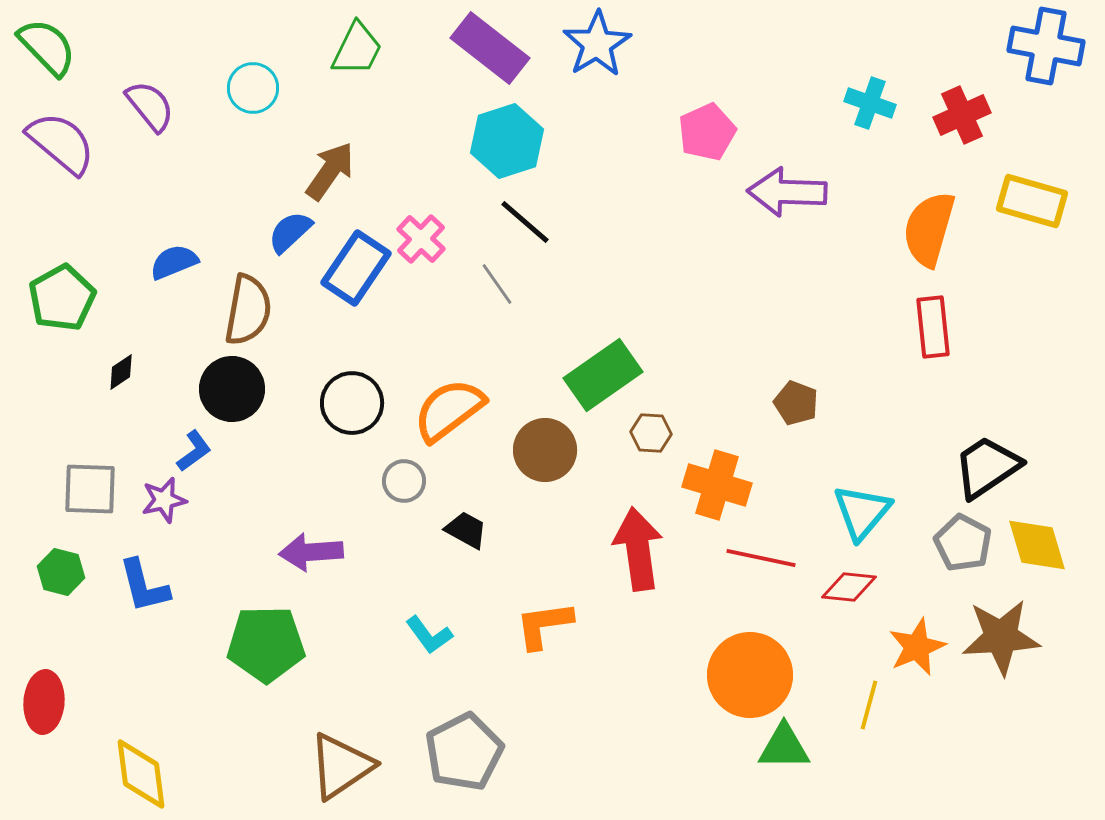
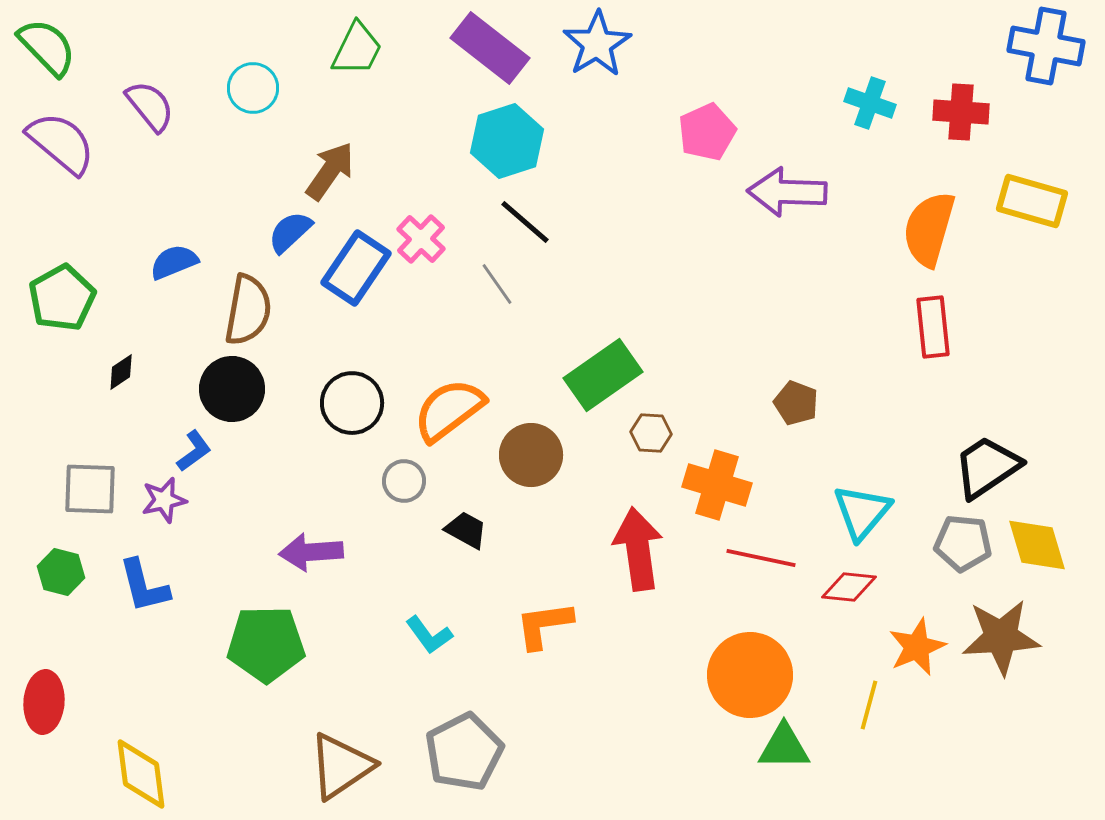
red cross at (962, 115): moved 1 px left, 3 px up; rotated 28 degrees clockwise
brown circle at (545, 450): moved 14 px left, 5 px down
gray pentagon at (963, 543): rotated 22 degrees counterclockwise
